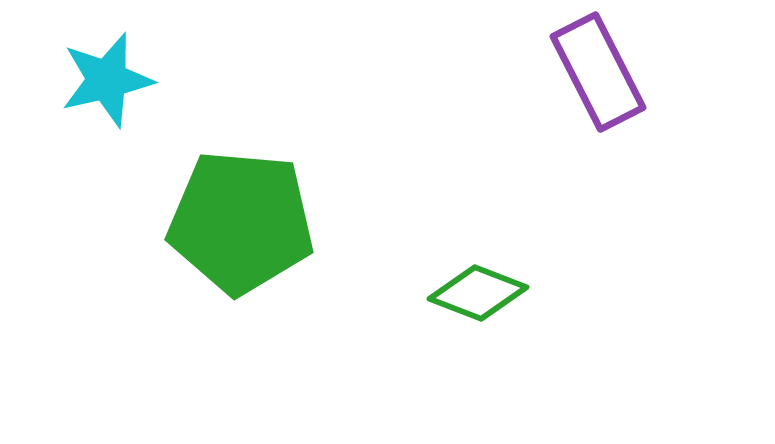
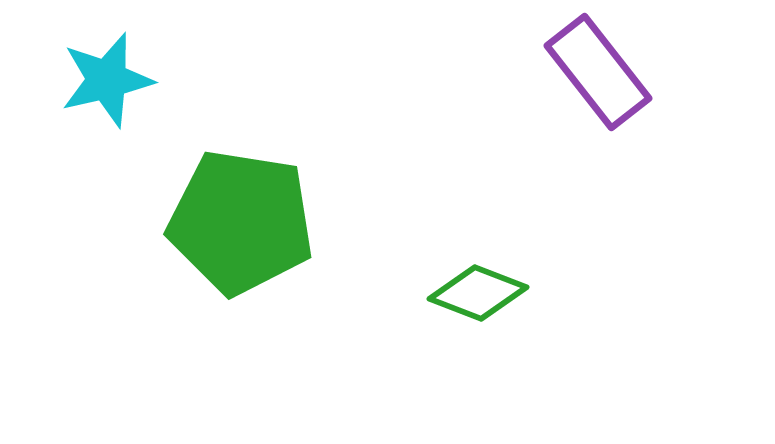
purple rectangle: rotated 11 degrees counterclockwise
green pentagon: rotated 4 degrees clockwise
